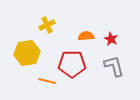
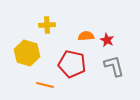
yellow cross: rotated 21 degrees clockwise
red star: moved 4 px left, 1 px down
yellow hexagon: rotated 25 degrees clockwise
red pentagon: rotated 12 degrees clockwise
orange line: moved 2 px left, 4 px down
